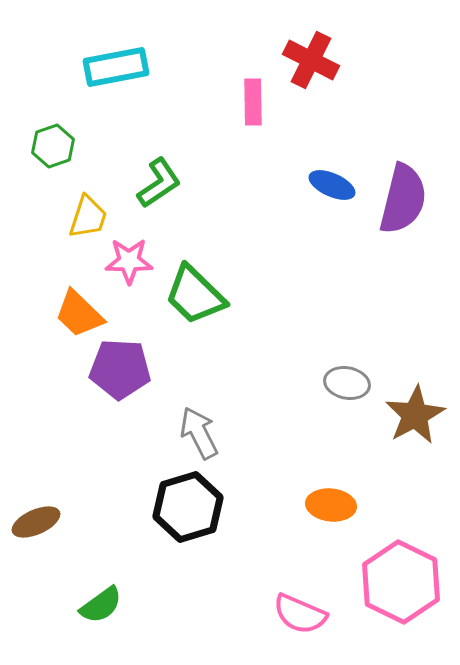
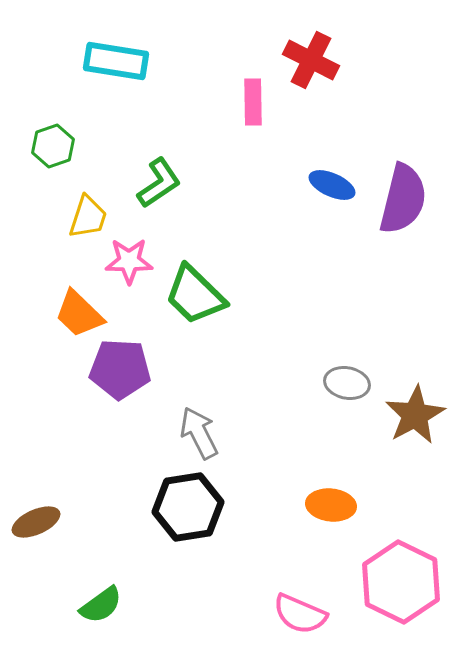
cyan rectangle: moved 6 px up; rotated 20 degrees clockwise
black hexagon: rotated 8 degrees clockwise
